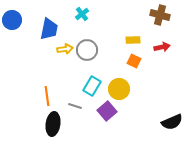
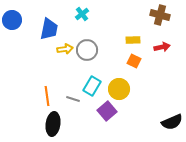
gray line: moved 2 px left, 7 px up
